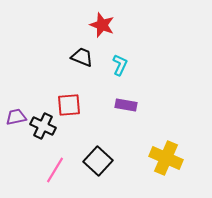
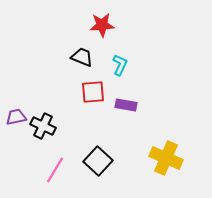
red star: rotated 25 degrees counterclockwise
red square: moved 24 px right, 13 px up
